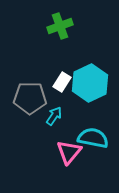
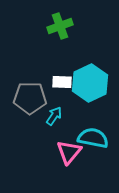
white rectangle: rotated 60 degrees clockwise
